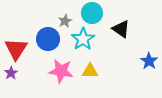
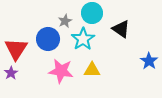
yellow triangle: moved 2 px right, 1 px up
